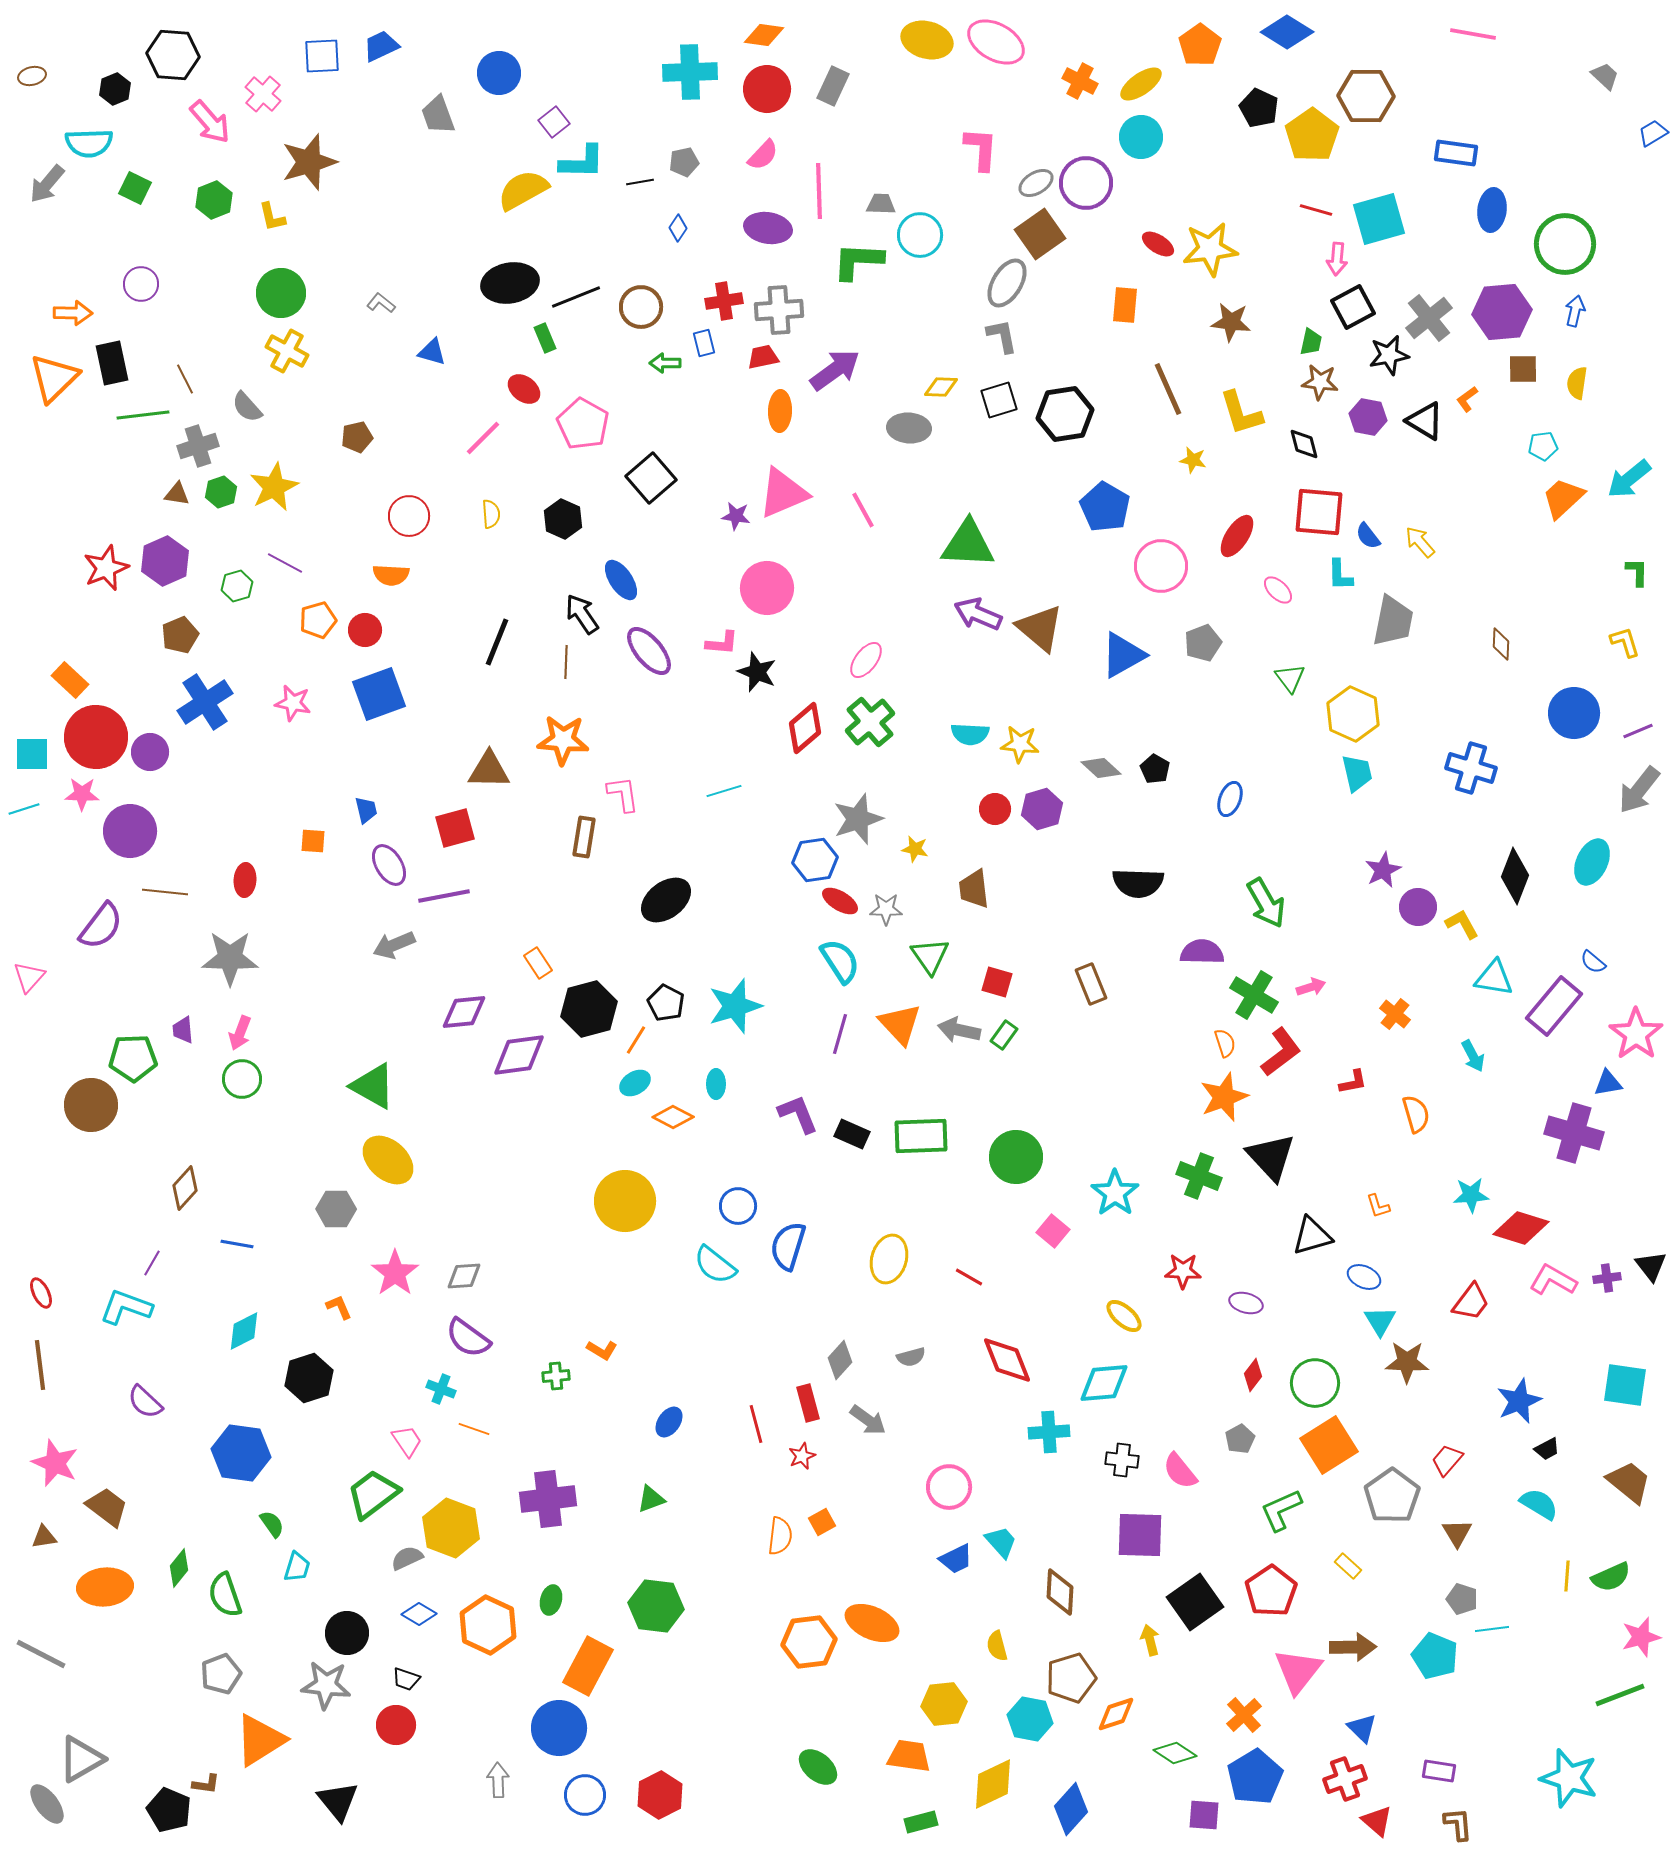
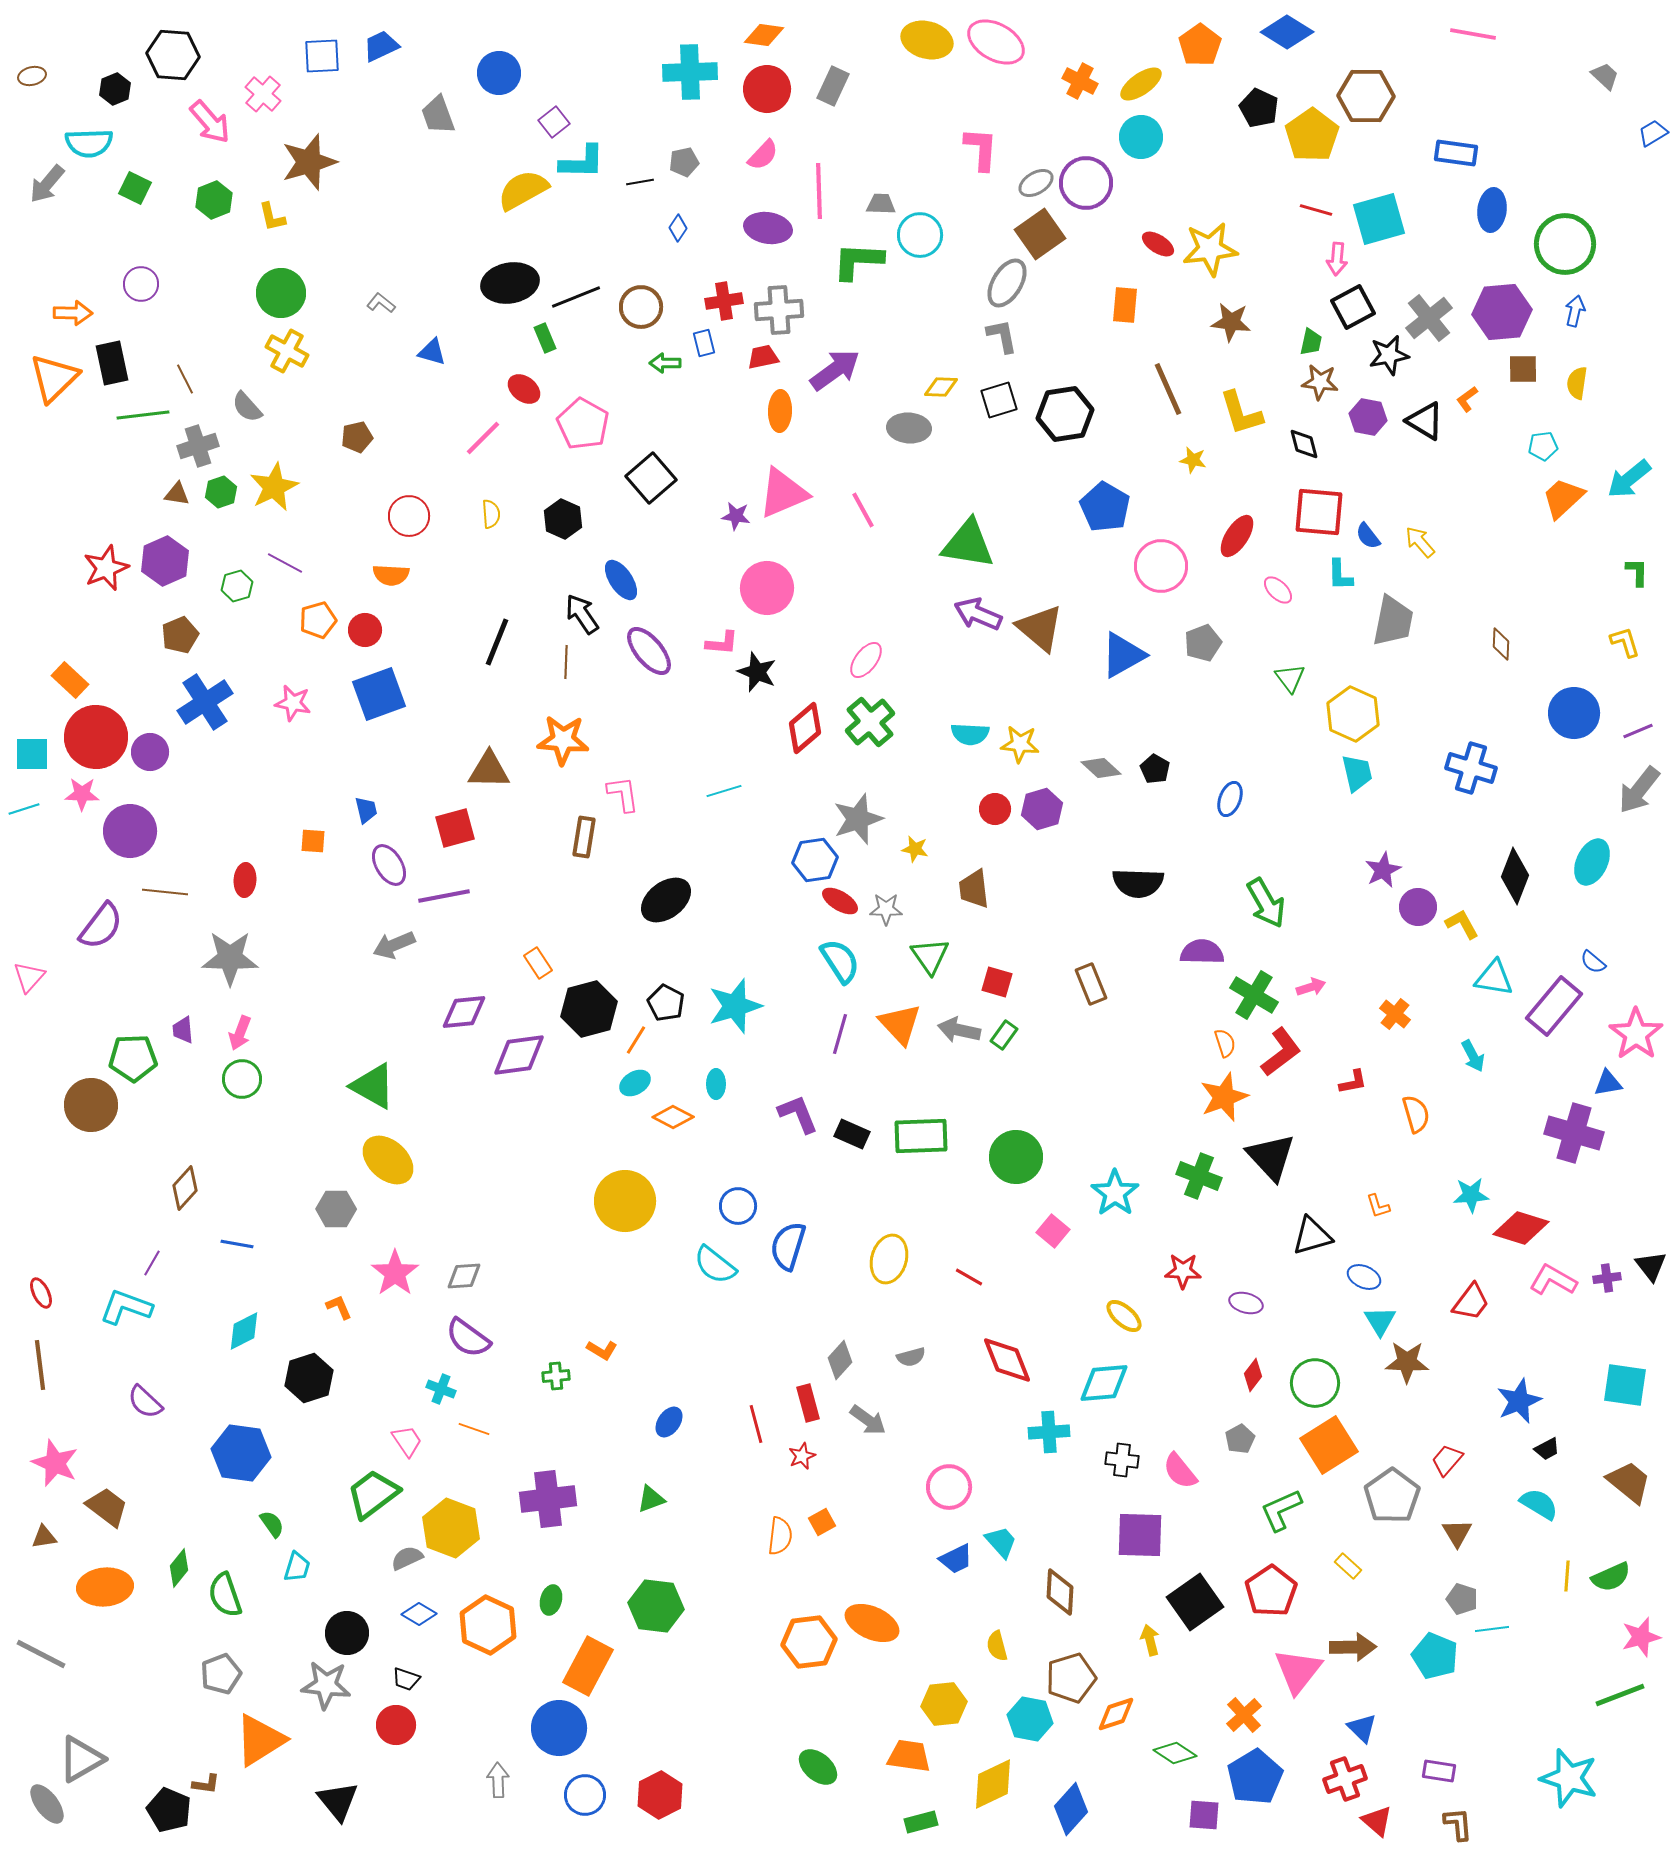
green triangle at (968, 544): rotated 6 degrees clockwise
